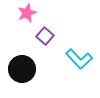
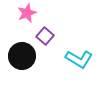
cyan L-shape: rotated 16 degrees counterclockwise
black circle: moved 13 px up
